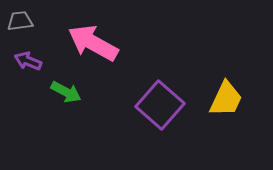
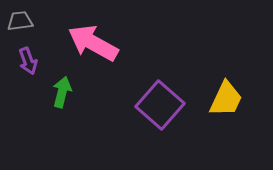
purple arrow: rotated 132 degrees counterclockwise
green arrow: moved 4 px left; rotated 104 degrees counterclockwise
